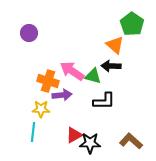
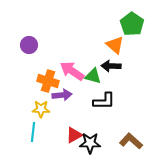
purple circle: moved 12 px down
